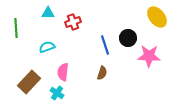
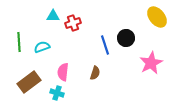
cyan triangle: moved 5 px right, 3 px down
red cross: moved 1 px down
green line: moved 3 px right, 14 px down
black circle: moved 2 px left
cyan semicircle: moved 5 px left
pink star: moved 2 px right, 7 px down; rotated 30 degrees counterclockwise
brown semicircle: moved 7 px left
brown rectangle: rotated 10 degrees clockwise
cyan cross: rotated 16 degrees counterclockwise
